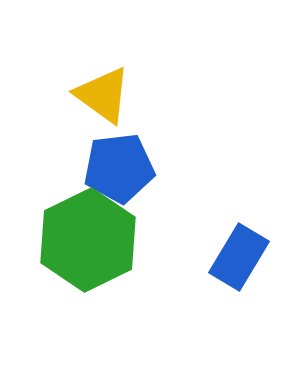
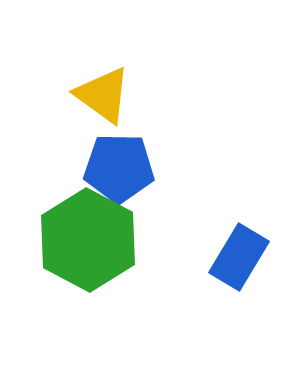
blue pentagon: rotated 8 degrees clockwise
green hexagon: rotated 6 degrees counterclockwise
